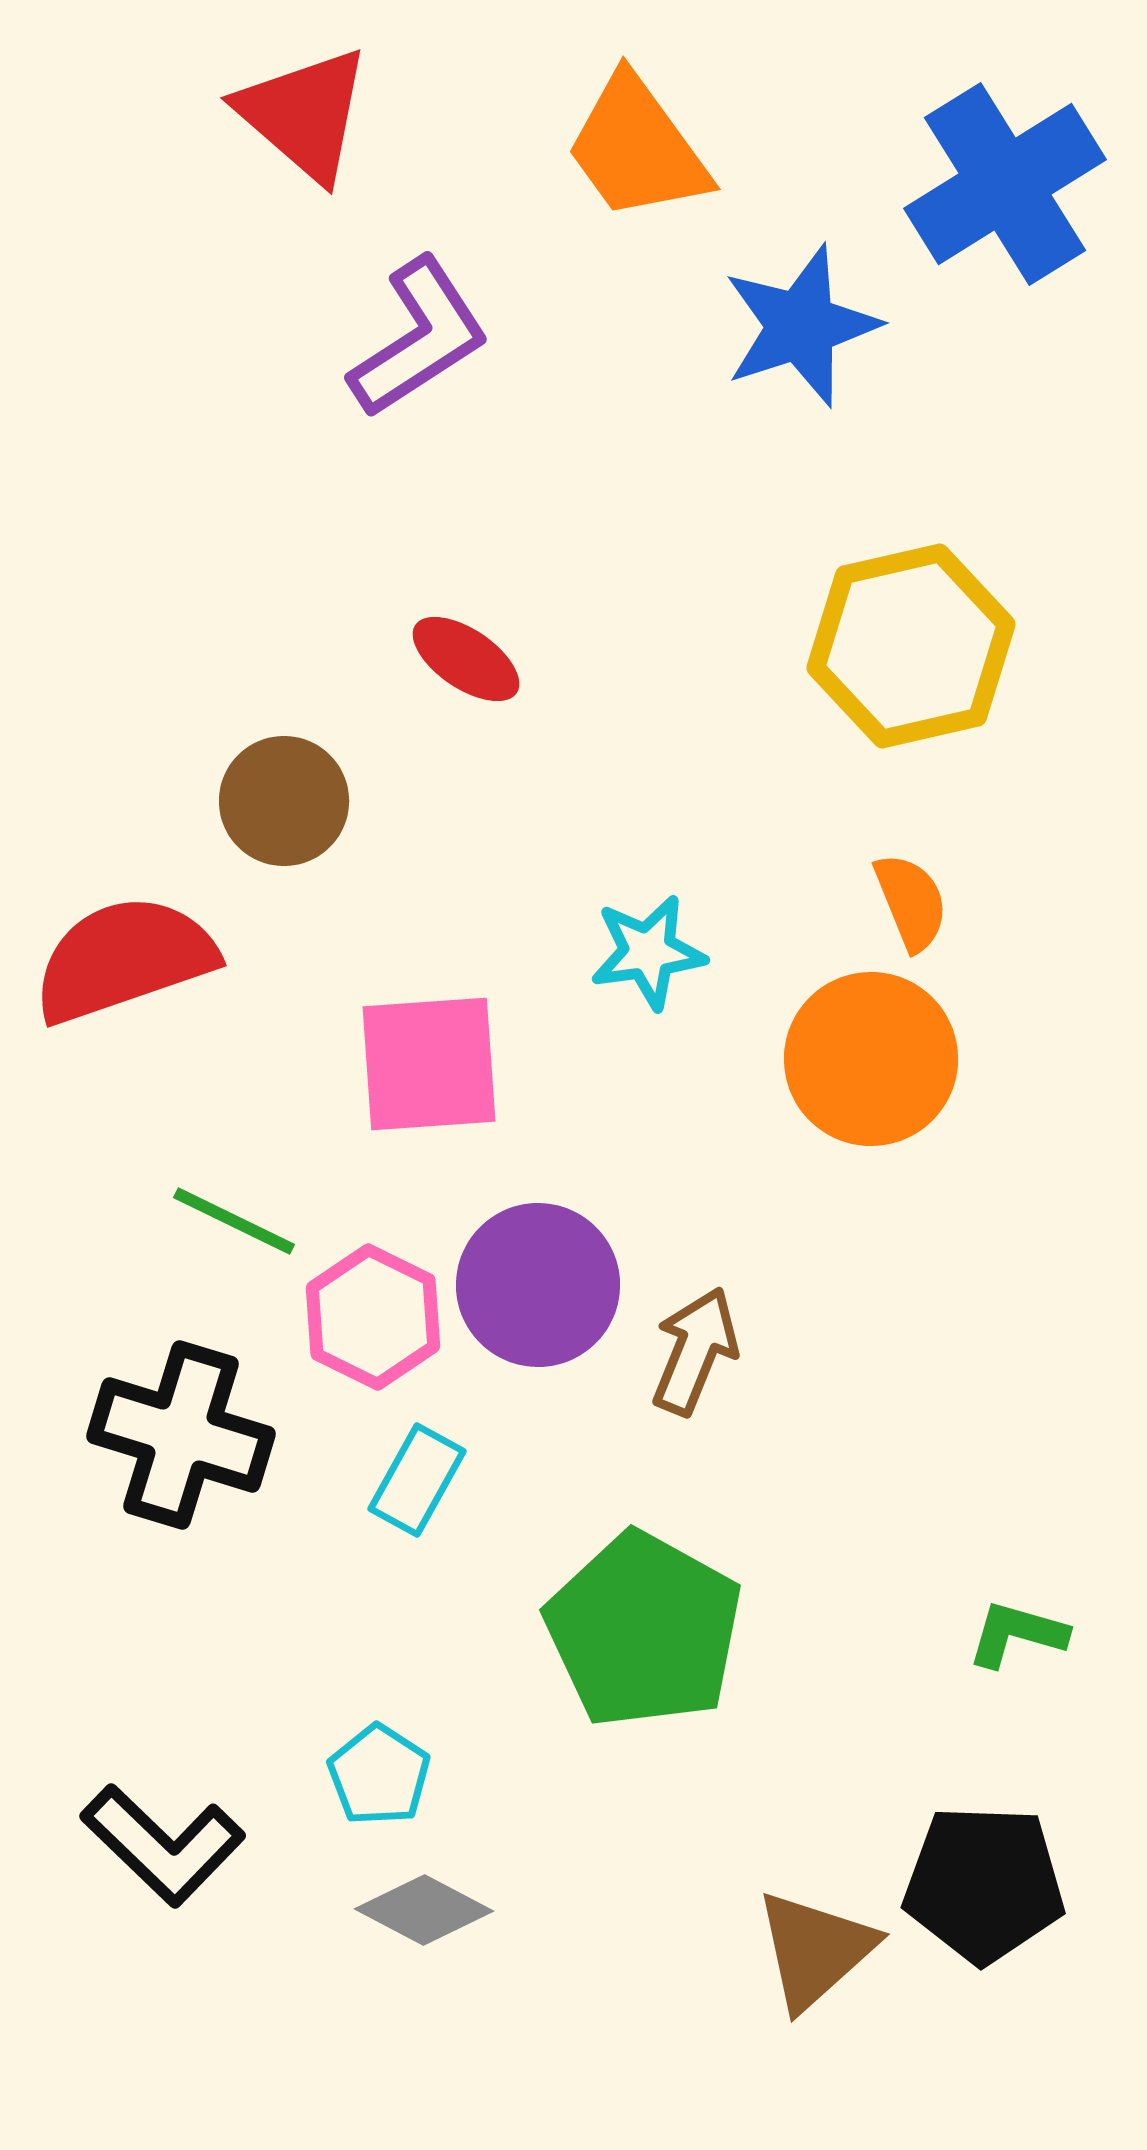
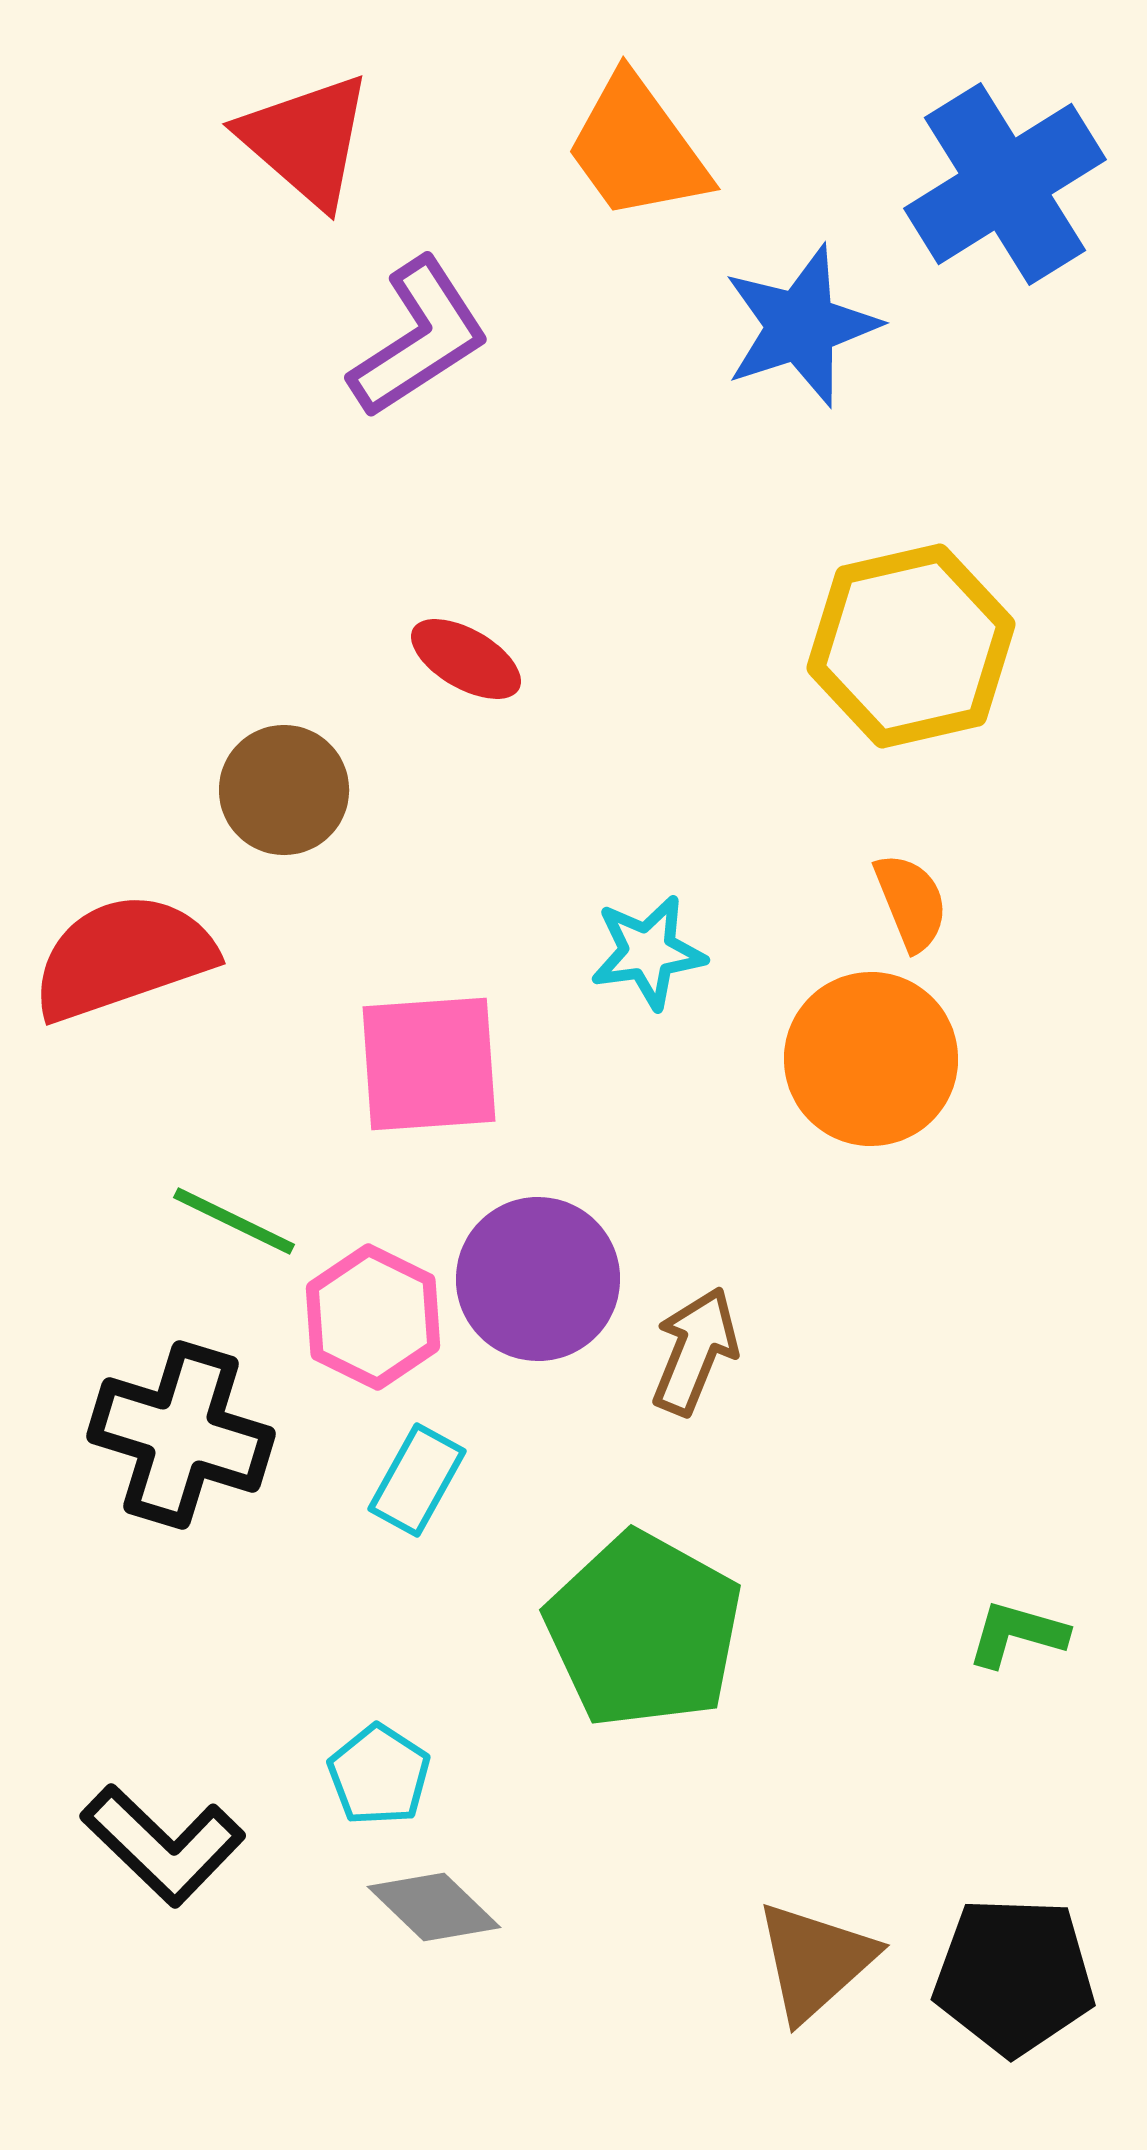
red triangle: moved 2 px right, 26 px down
red ellipse: rotated 4 degrees counterclockwise
brown circle: moved 11 px up
red semicircle: moved 1 px left, 2 px up
purple circle: moved 6 px up
black pentagon: moved 30 px right, 92 px down
gray diamond: moved 10 px right, 3 px up; rotated 16 degrees clockwise
brown triangle: moved 11 px down
